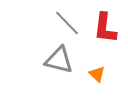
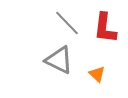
gray triangle: rotated 12 degrees clockwise
